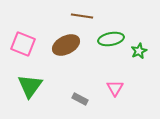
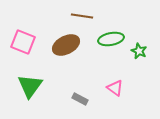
pink square: moved 2 px up
green star: rotated 21 degrees counterclockwise
pink triangle: rotated 24 degrees counterclockwise
